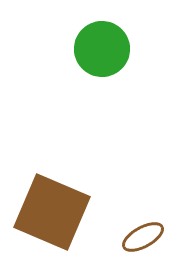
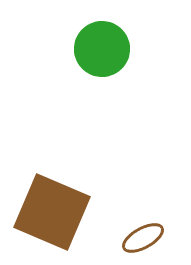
brown ellipse: moved 1 px down
